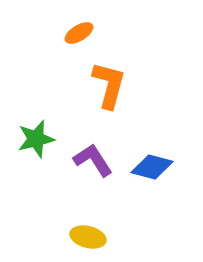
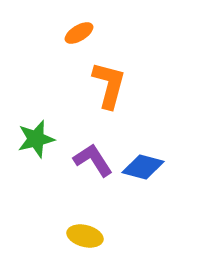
blue diamond: moved 9 px left
yellow ellipse: moved 3 px left, 1 px up
